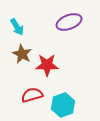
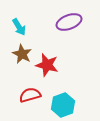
cyan arrow: moved 2 px right
red star: rotated 15 degrees clockwise
red semicircle: moved 2 px left
